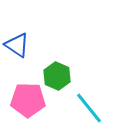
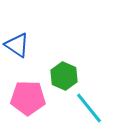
green hexagon: moved 7 px right
pink pentagon: moved 2 px up
